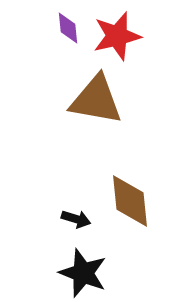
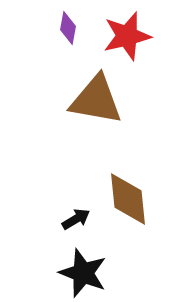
purple diamond: rotated 16 degrees clockwise
red star: moved 10 px right
brown diamond: moved 2 px left, 2 px up
black arrow: rotated 48 degrees counterclockwise
